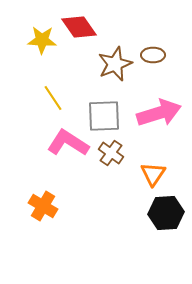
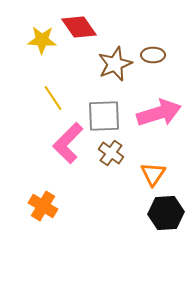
pink L-shape: rotated 78 degrees counterclockwise
